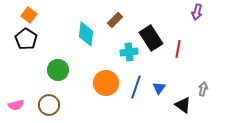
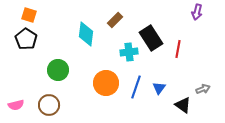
orange square: rotated 21 degrees counterclockwise
gray arrow: rotated 56 degrees clockwise
